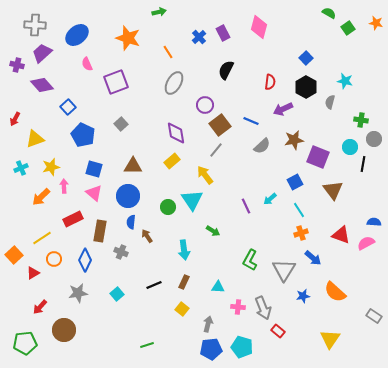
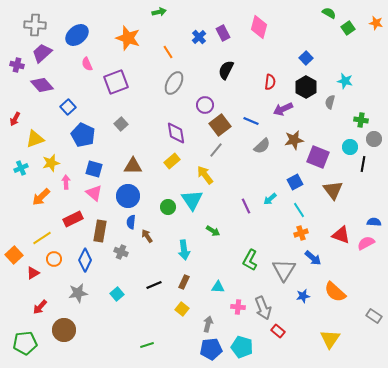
yellow star at (51, 167): moved 4 px up
pink arrow at (64, 186): moved 2 px right, 4 px up
